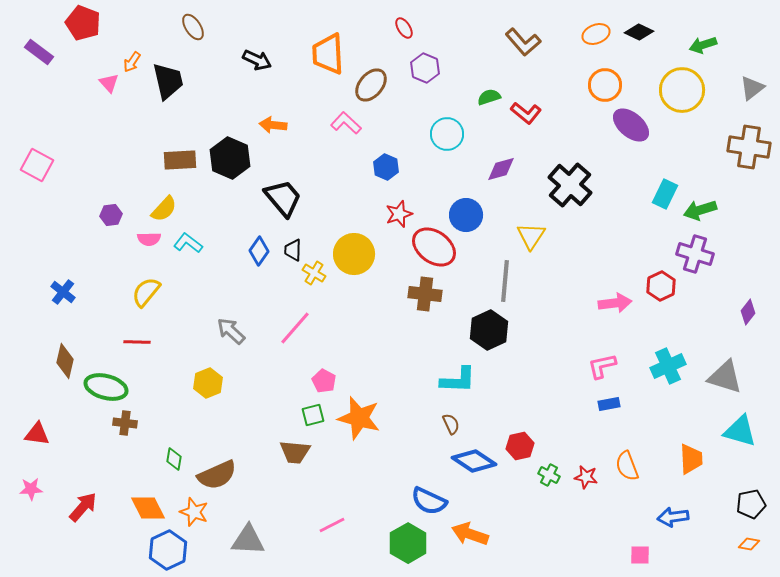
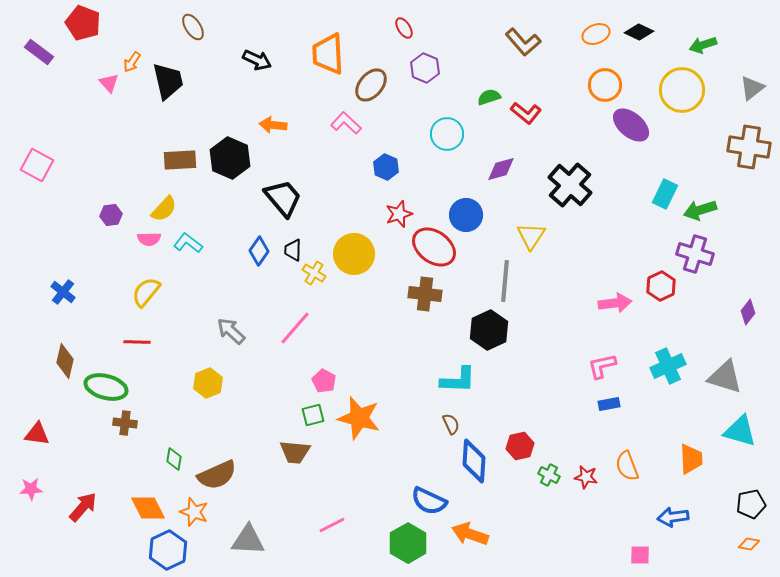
blue diamond at (474, 461): rotated 60 degrees clockwise
